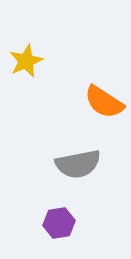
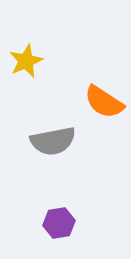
gray semicircle: moved 25 px left, 23 px up
